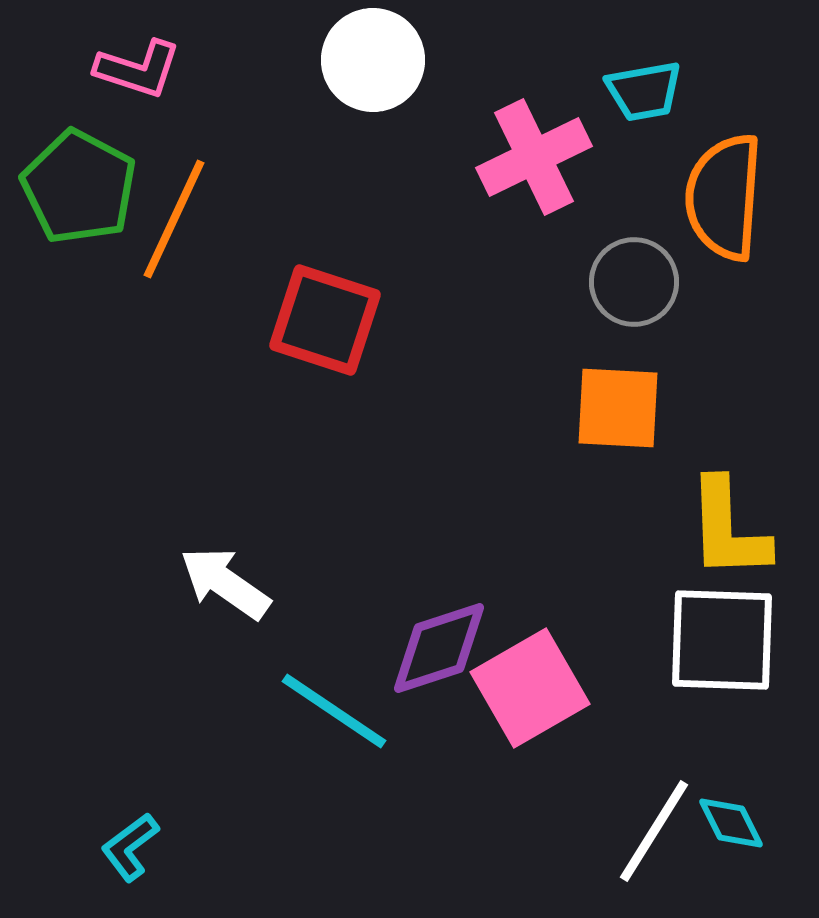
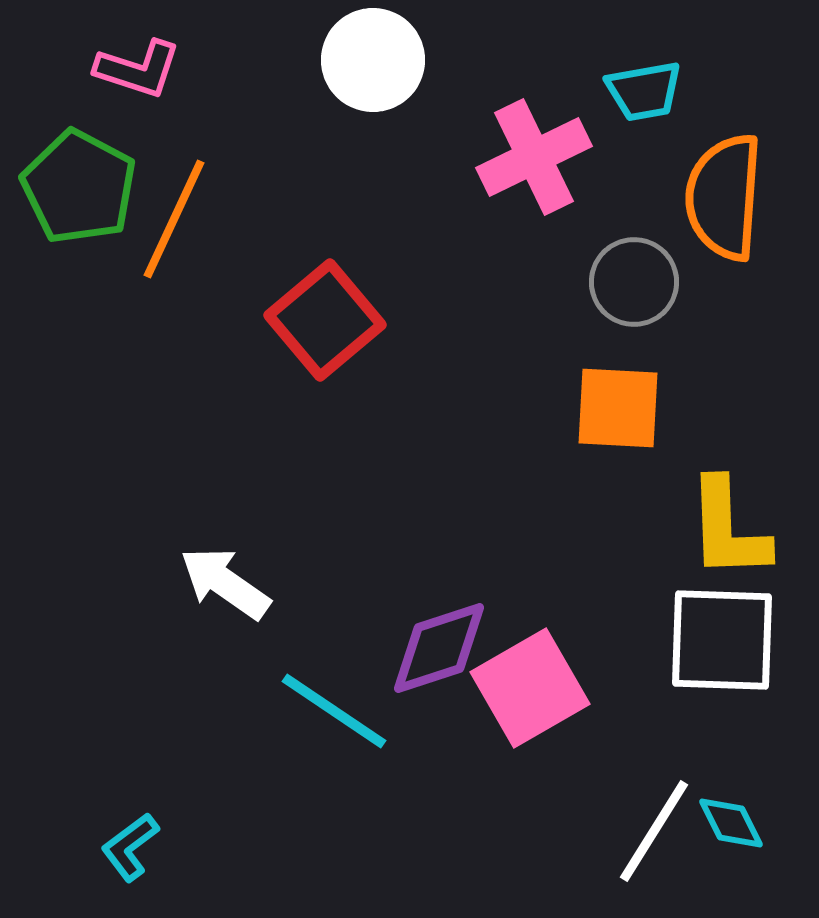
red square: rotated 32 degrees clockwise
